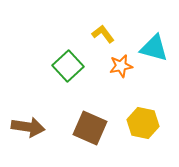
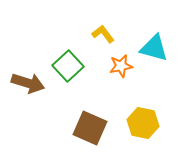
brown arrow: moved 44 px up; rotated 8 degrees clockwise
